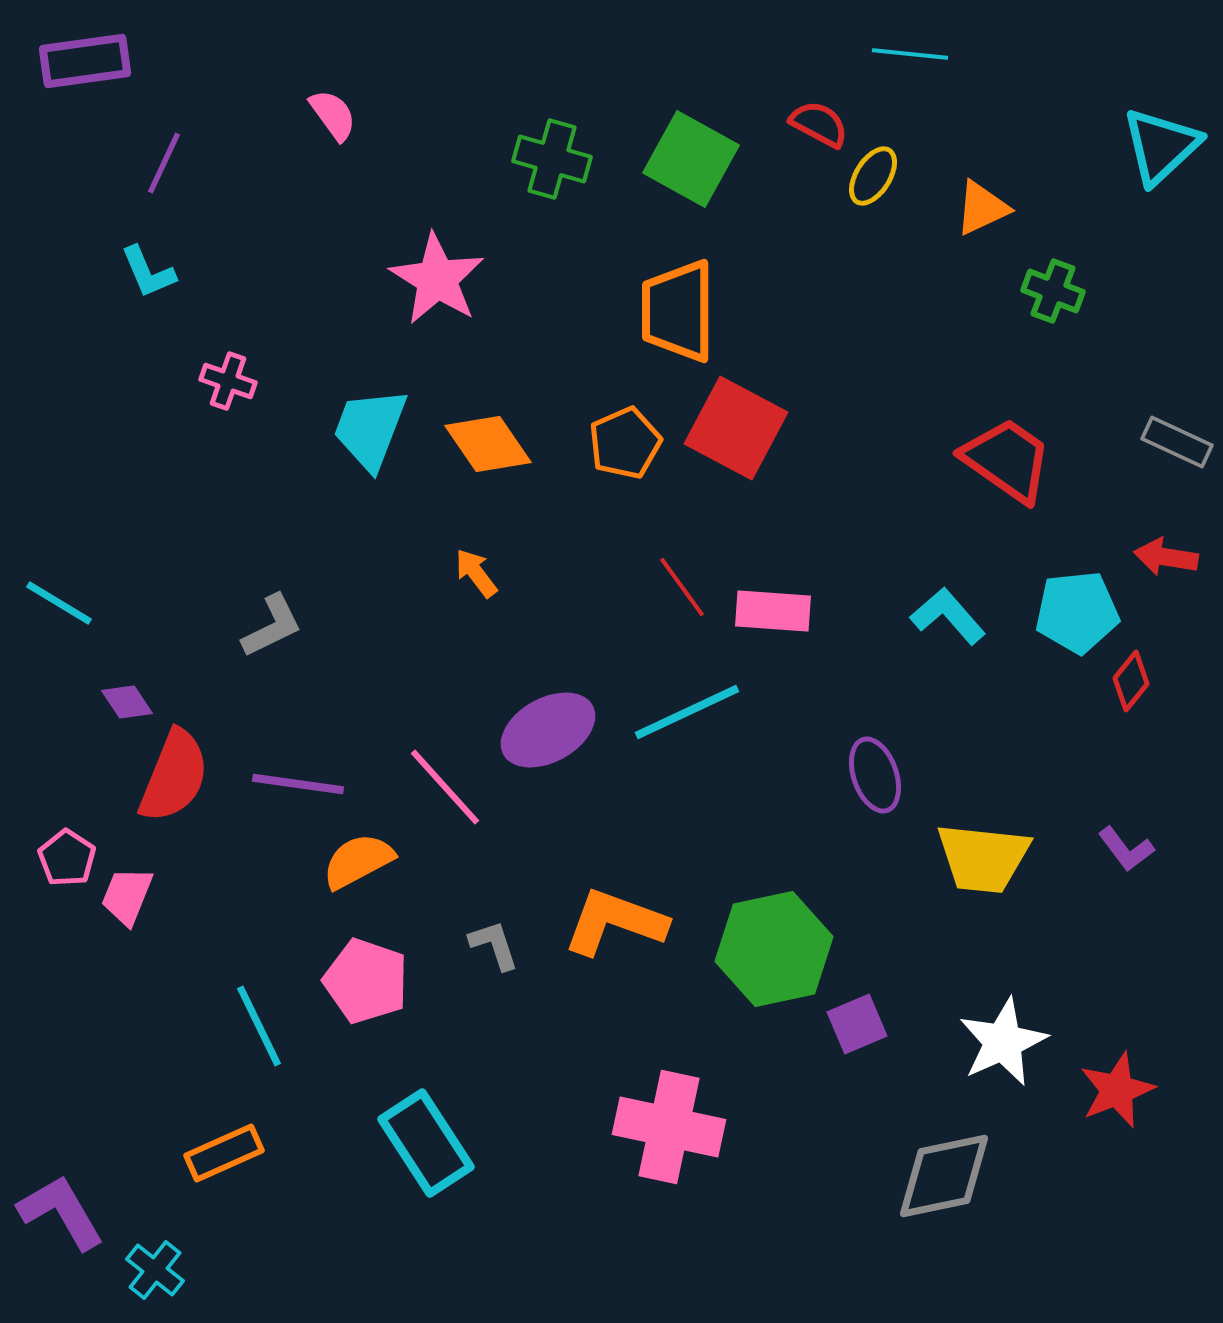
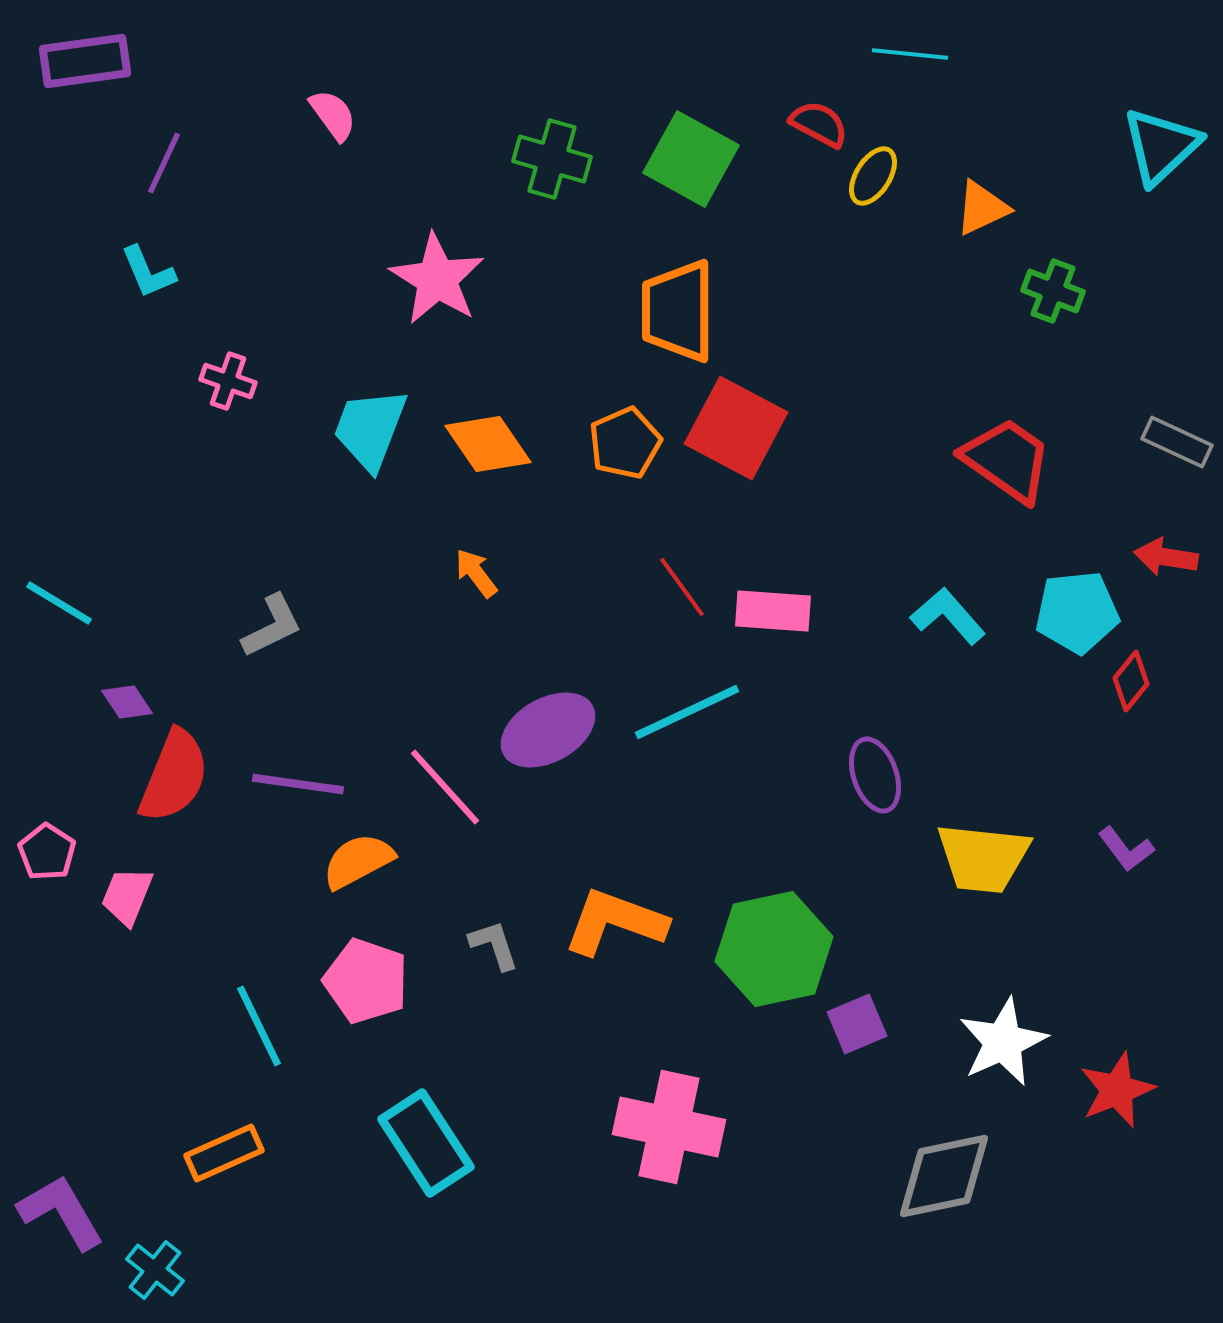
pink pentagon at (67, 858): moved 20 px left, 6 px up
